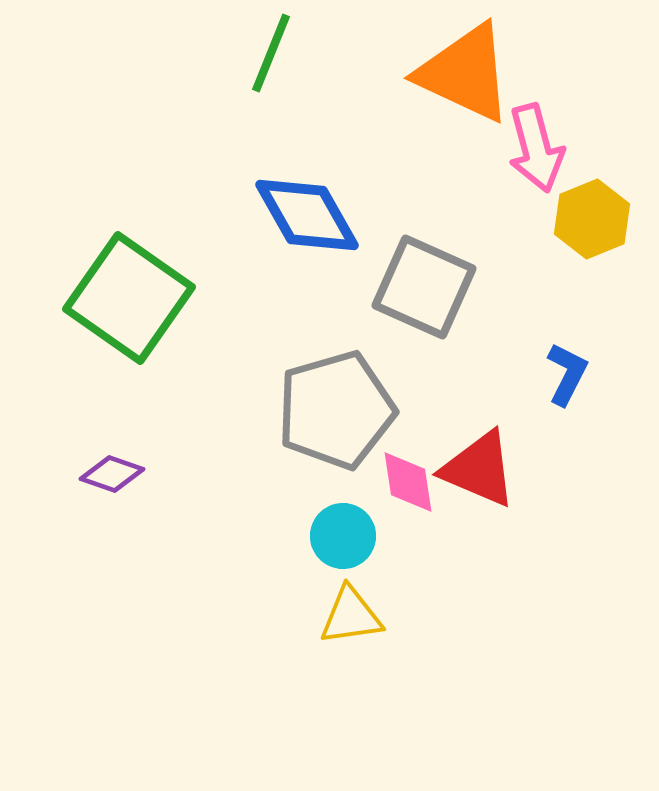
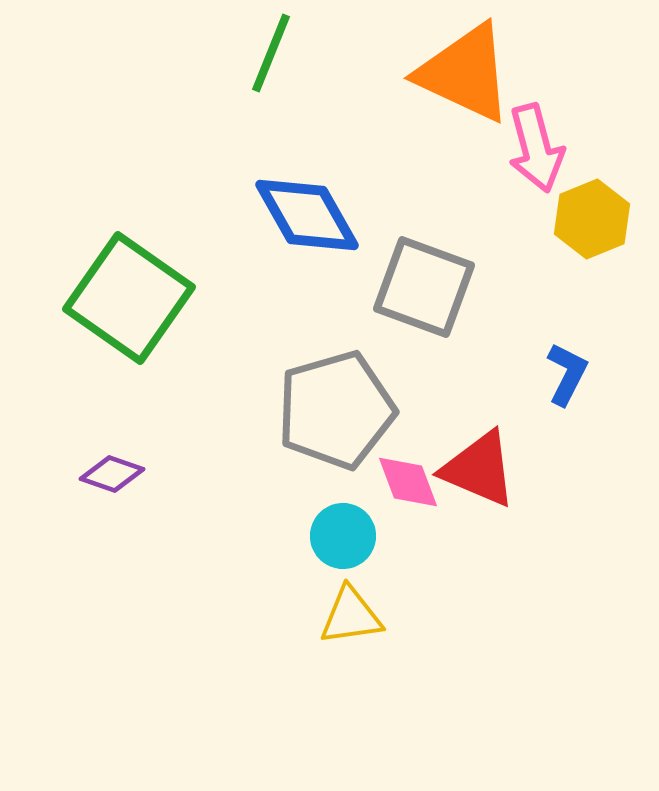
gray square: rotated 4 degrees counterclockwise
pink diamond: rotated 12 degrees counterclockwise
